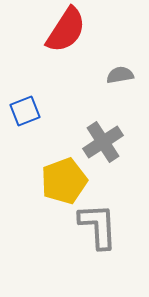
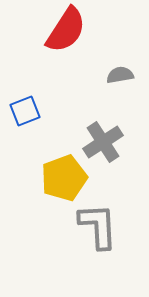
yellow pentagon: moved 3 px up
